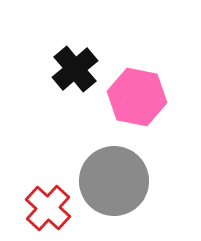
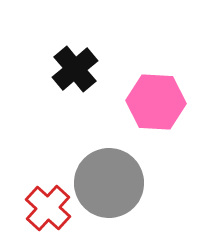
pink hexagon: moved 19 px right, 5 px down; rotated 8 degrees counterclockwise
gray circle: moved 5 px left, 2 px down
